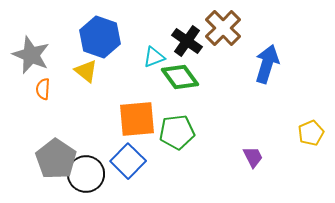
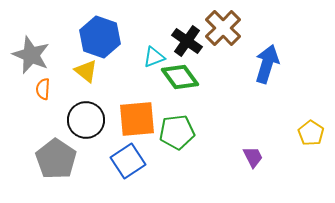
yellow pentagon: rotated 15 degrees counterclockwise
blue square: rotated 12 degrees clockwise
black circle: moved 54 px up
